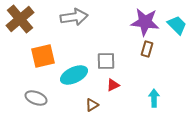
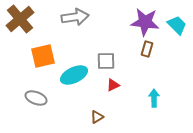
gray arrow: moved 1 px right
brown triangle: moved 5 px right, 12 px down
